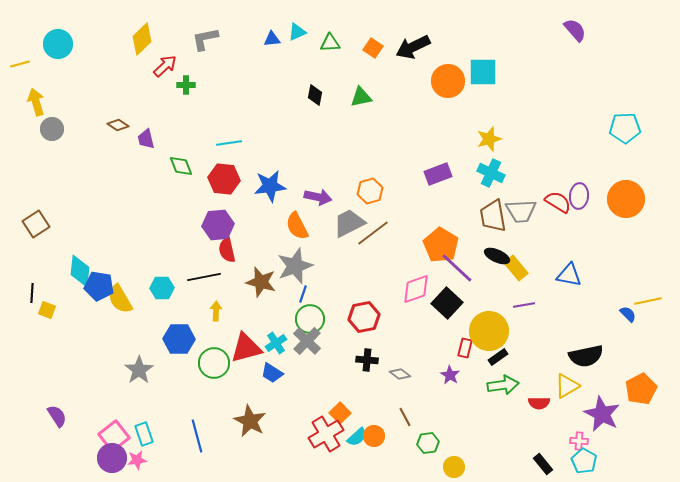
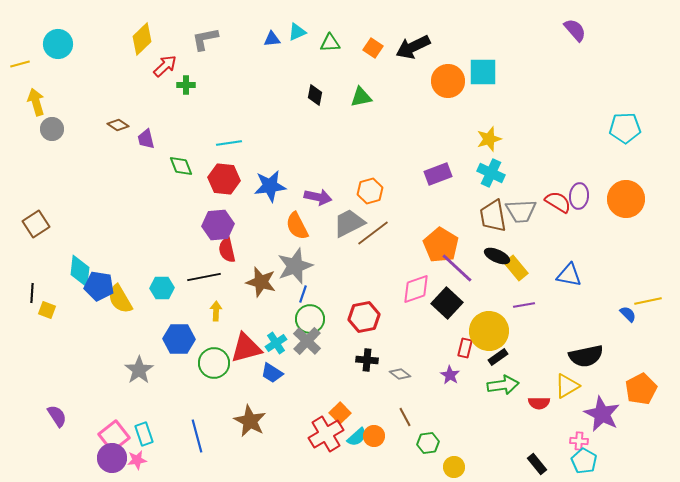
black rectangle at (543, 464): moved 6 px left
